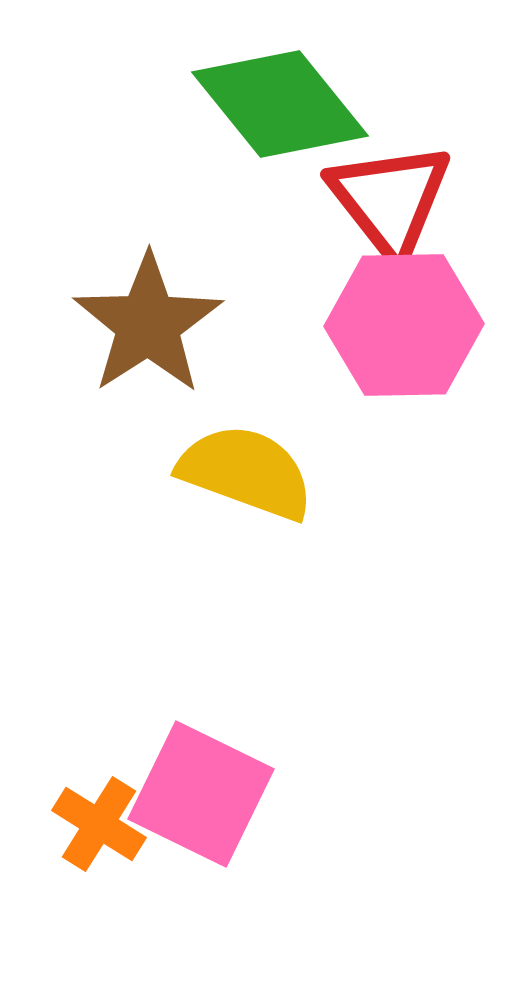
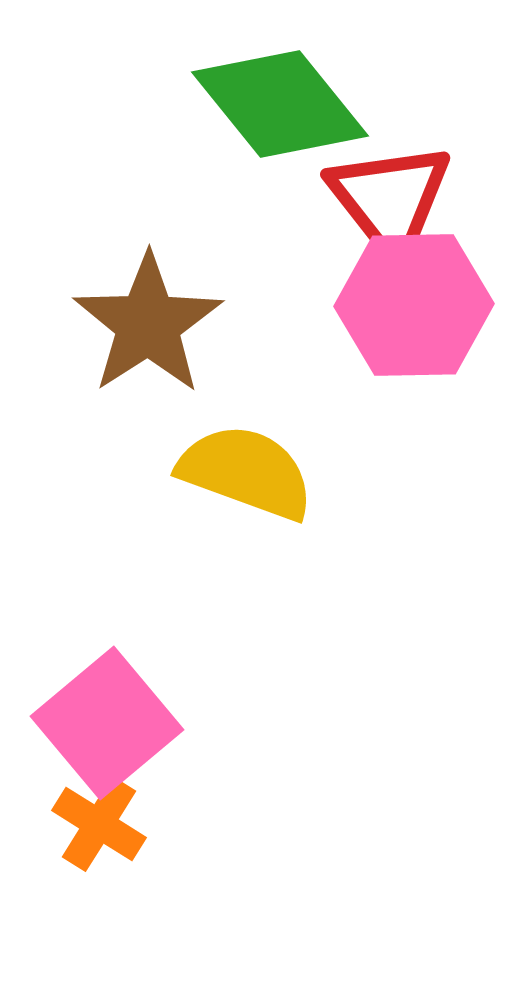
pink hexagon: moved 10 px right, 20 px up
pink square: moved 94 px left, 71 px up; rotated 24 degrees clockwise
